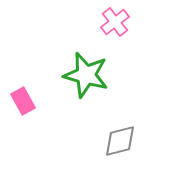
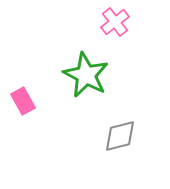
green star: rotated 12 degrees clockwise
gray diamond: moved 5 px up
